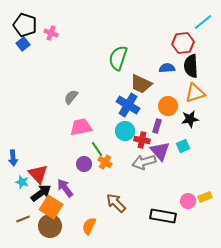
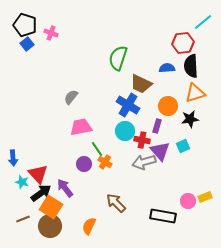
blue square: moved 4 px right
